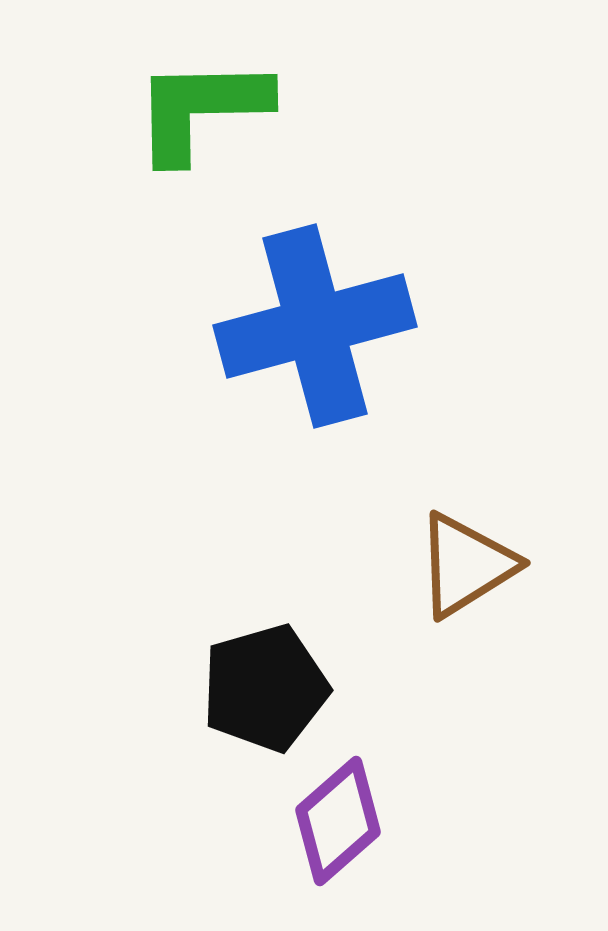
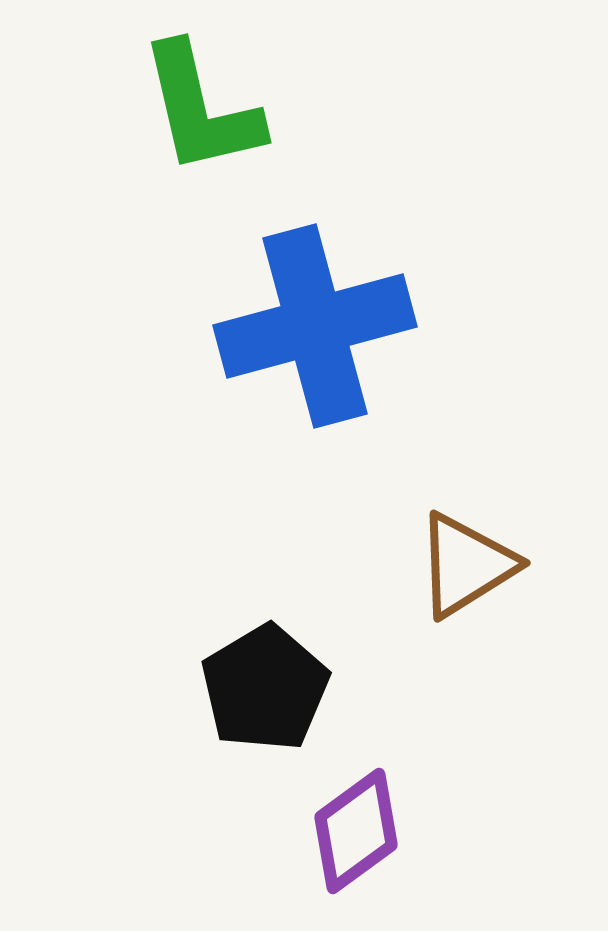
green L-shape: rotated 102 degrees counterclockwise
black pentagon: rotated 15 degrees counterclockwise
purple diamond: moved 18 px right, 10 px down; rotated 5 degrees clockwise
